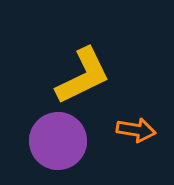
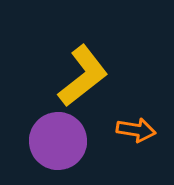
yellow L-shape: rotated 12 degrees counterclockwise
